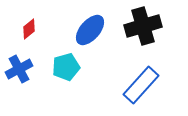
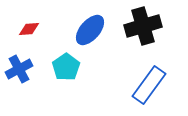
red diamond: rotated 35 degrees clockwise
cyan pentagon: rotated 20 degrees counterclockwise
blue rectangle: moved 8 px right; rotated 6 degrees counterclockwise
